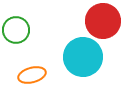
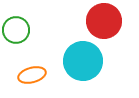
red circle: moved 1 px right
cyan circle: moved 4 px down
